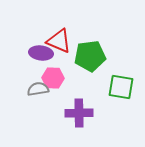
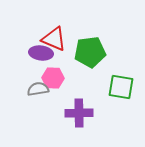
red triangle: moved 5 px left, 2 px up
green pentagon: moved 4 px up
